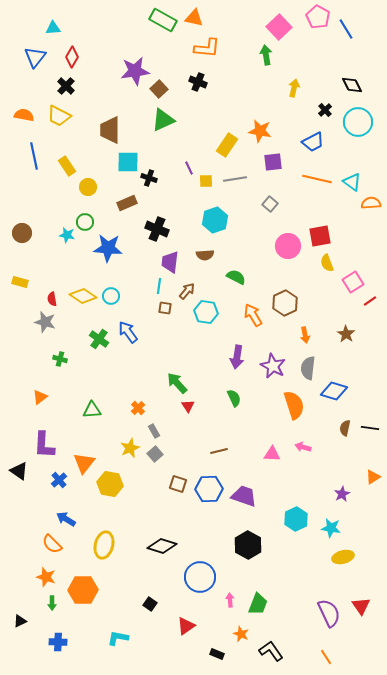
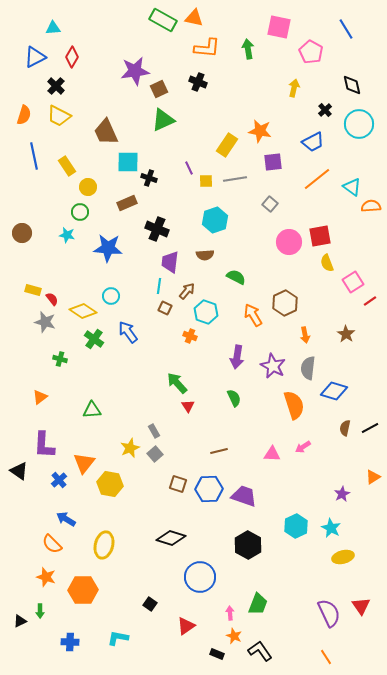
pink pentagon at (318, 17): moved 7 px left, 35 px down
pink square at (279, 27): rotated 35 degrees counterclockwise
green arrow at (266, 55): moved 18 px left, 6 px up
blue triangle at (35, 57): rotated 25 degrees clockwise
black diamond at (352, 85): rotated 15 degrees clockwise
black cross at (66, 86): moved 10 px left
brown square at (159, 89): rotated 18 degrees clockwise
orange semicircle at (24, 115): rotated 96 degrees clockwise
cyan circle at (358, 122): moved 1 px right, 2 px down
brown trapezoid at (110, 130): moved 4 px left, 2 px down; rotated 24 degrees counterclockwise
orange line at (317, 179): rotated 52 degrees counterclockwise
cyan triangle at (352, 182): moved 5 px down
orange semicircle at (371, 203): moved 3 px down
green circle at (85, 222): moved 5 px left, 10 px up
pink circle at (288, 246): moved 1 px right, 4 px up
yellow rectangle at (20, 282): moved 13 px right, 8 px down
yellow diamond at (83, 296): moved 15 px down
red semicircle at (52, 299): rotated 152 degrees clockwise
brown square at (165, 308): rotated 16 degrees clockwise
cyan hexagon at (206, 312): rotated 10 degrees clockwise
green cross at (99, 339): moved 5 px left
orange cross at (138, 408): moved 52 px right, 72 px up; rotated 24 degrees counterclockwise
black line at (370, 428): rotated 36 degrees counterclockwise
pink arrow at (303, 447): rotated 49 degrees counterclockwise
cyan hexagon at (296, 519): moved 7 px down
cyan star at (331, 528): rotated 18 degrees clockwise
black diamond at (162, 546): moved 9 px right, 8 px up
pink arrow at (230, 600): moved 13 px down
green arrow at (52, 603): moved 12 px left, 8 px down
orange star at (241, 634): moved 7 px left, 2 px down
blue cross at (58, 642): moved 12 px right
black L-shape at (271, 651): moved 11 px left
